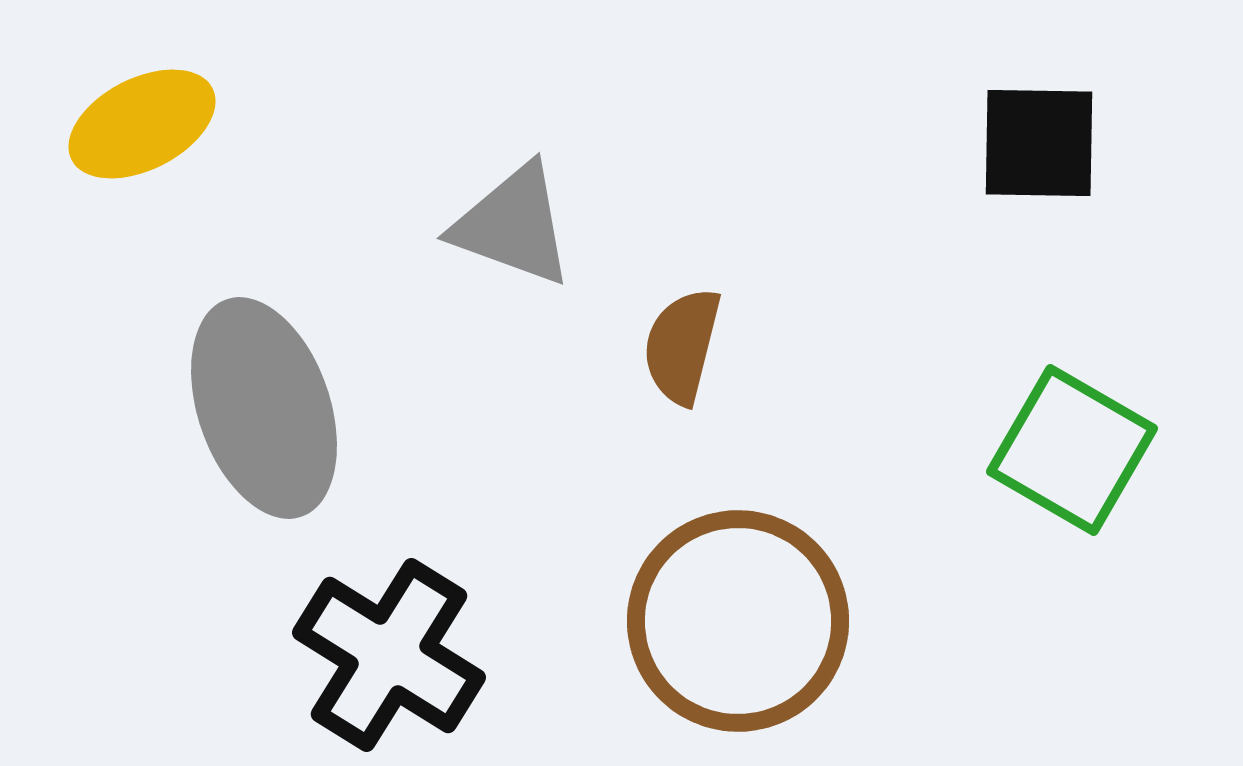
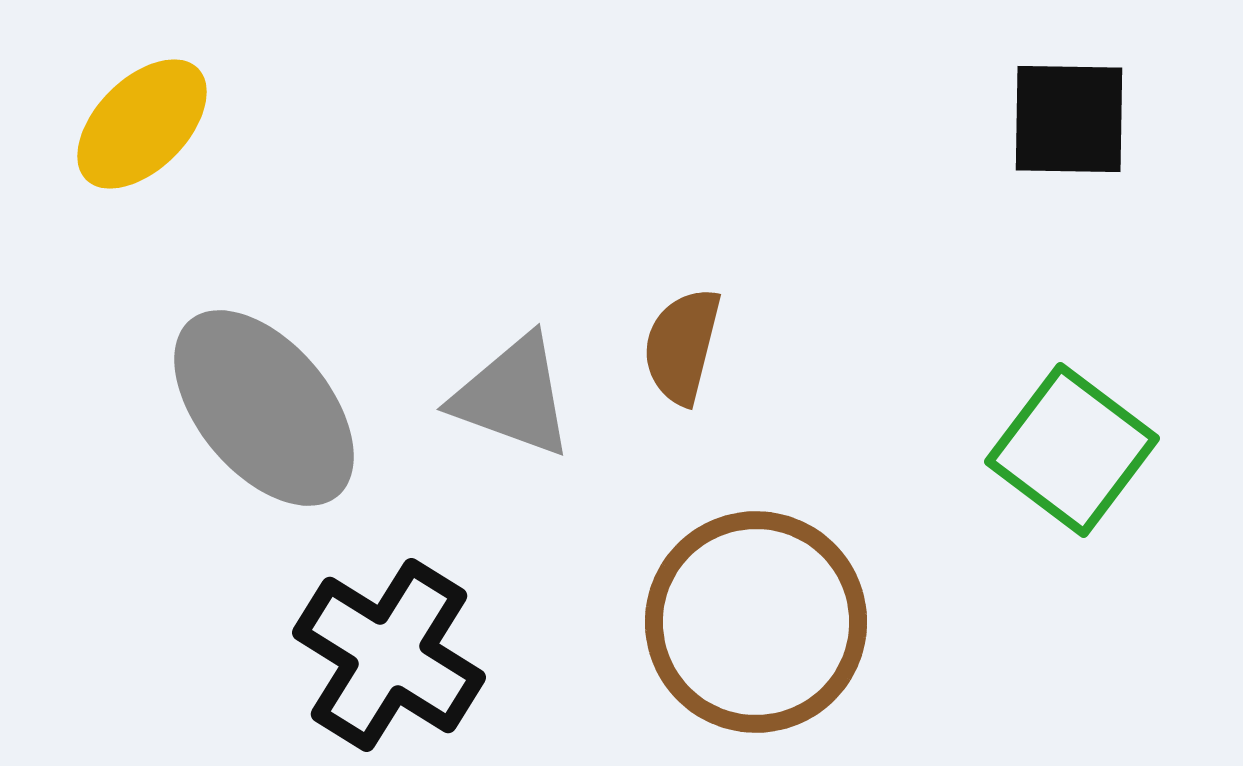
yellow ellipse: rotated 18 degrees counterclockwise
black square: moved 30 px right, 24 px up
gray triangle: moved 171 px down
gray ellipse: rotated 21 degrees counterclockwise
green square: rotated 7 degrees clockwise
brown circle: moved 18 px right, 1 px down
